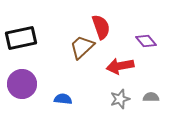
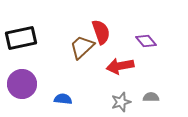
red semicircle: moved 5 px down
gray star: moved 1 px right, 3 px down
